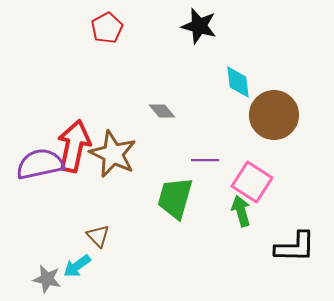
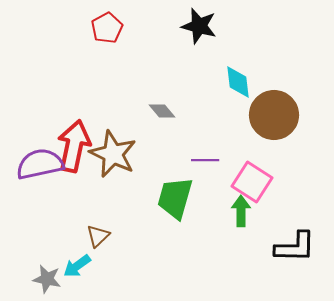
green arrow: rotated 16 degrees clockwise
brown triangle: rotated 30 degrees clockwise
